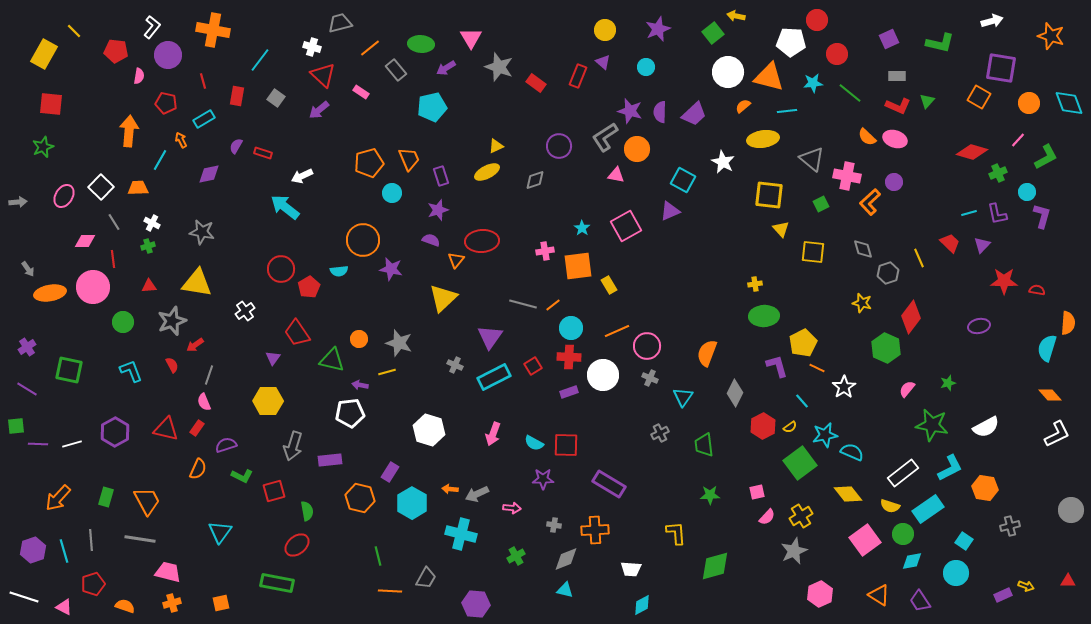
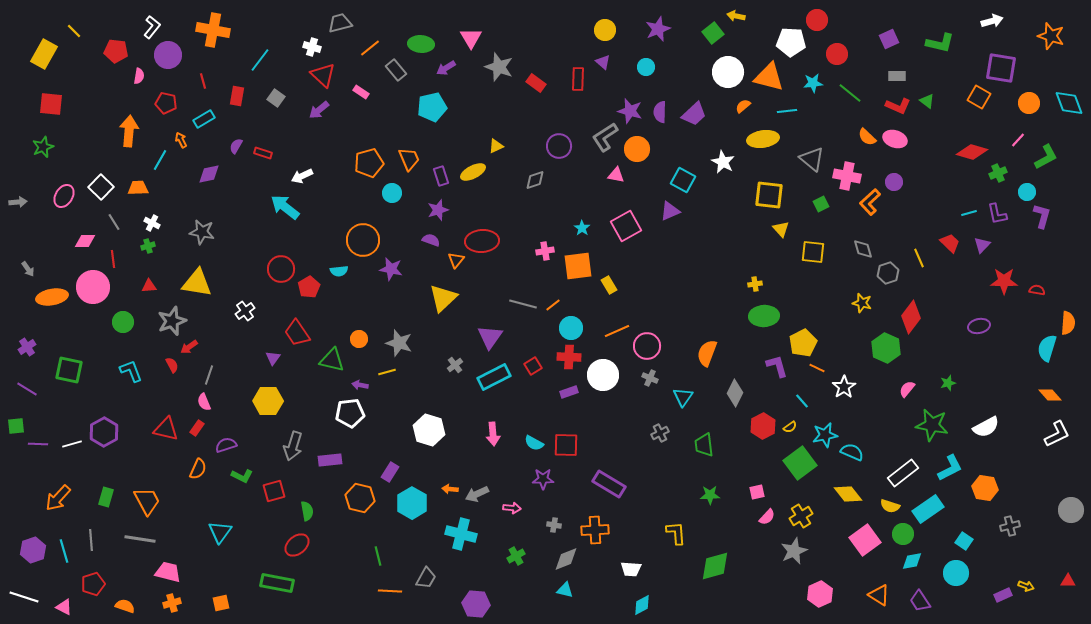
red rectangle at (578, 76): moved 3 px down; rotated 20 degrees counterclockwise
green triangle at (927, 101): rotated 35 degrees counterclockwise
yellow ellipse at (487, 172): moved 14 px left
orange ellipse at (50, 293): moved 2 px right, 4 px down
red arrow at (195, 345): moved 6 px left, 2 px down
gray cross at (455, 365): rotated 28 degrees clockwise
purple hexagon at (115, 432): moved 11 px left
pink arrow at (493, 434): rotated 25 degrees counterclockwise
